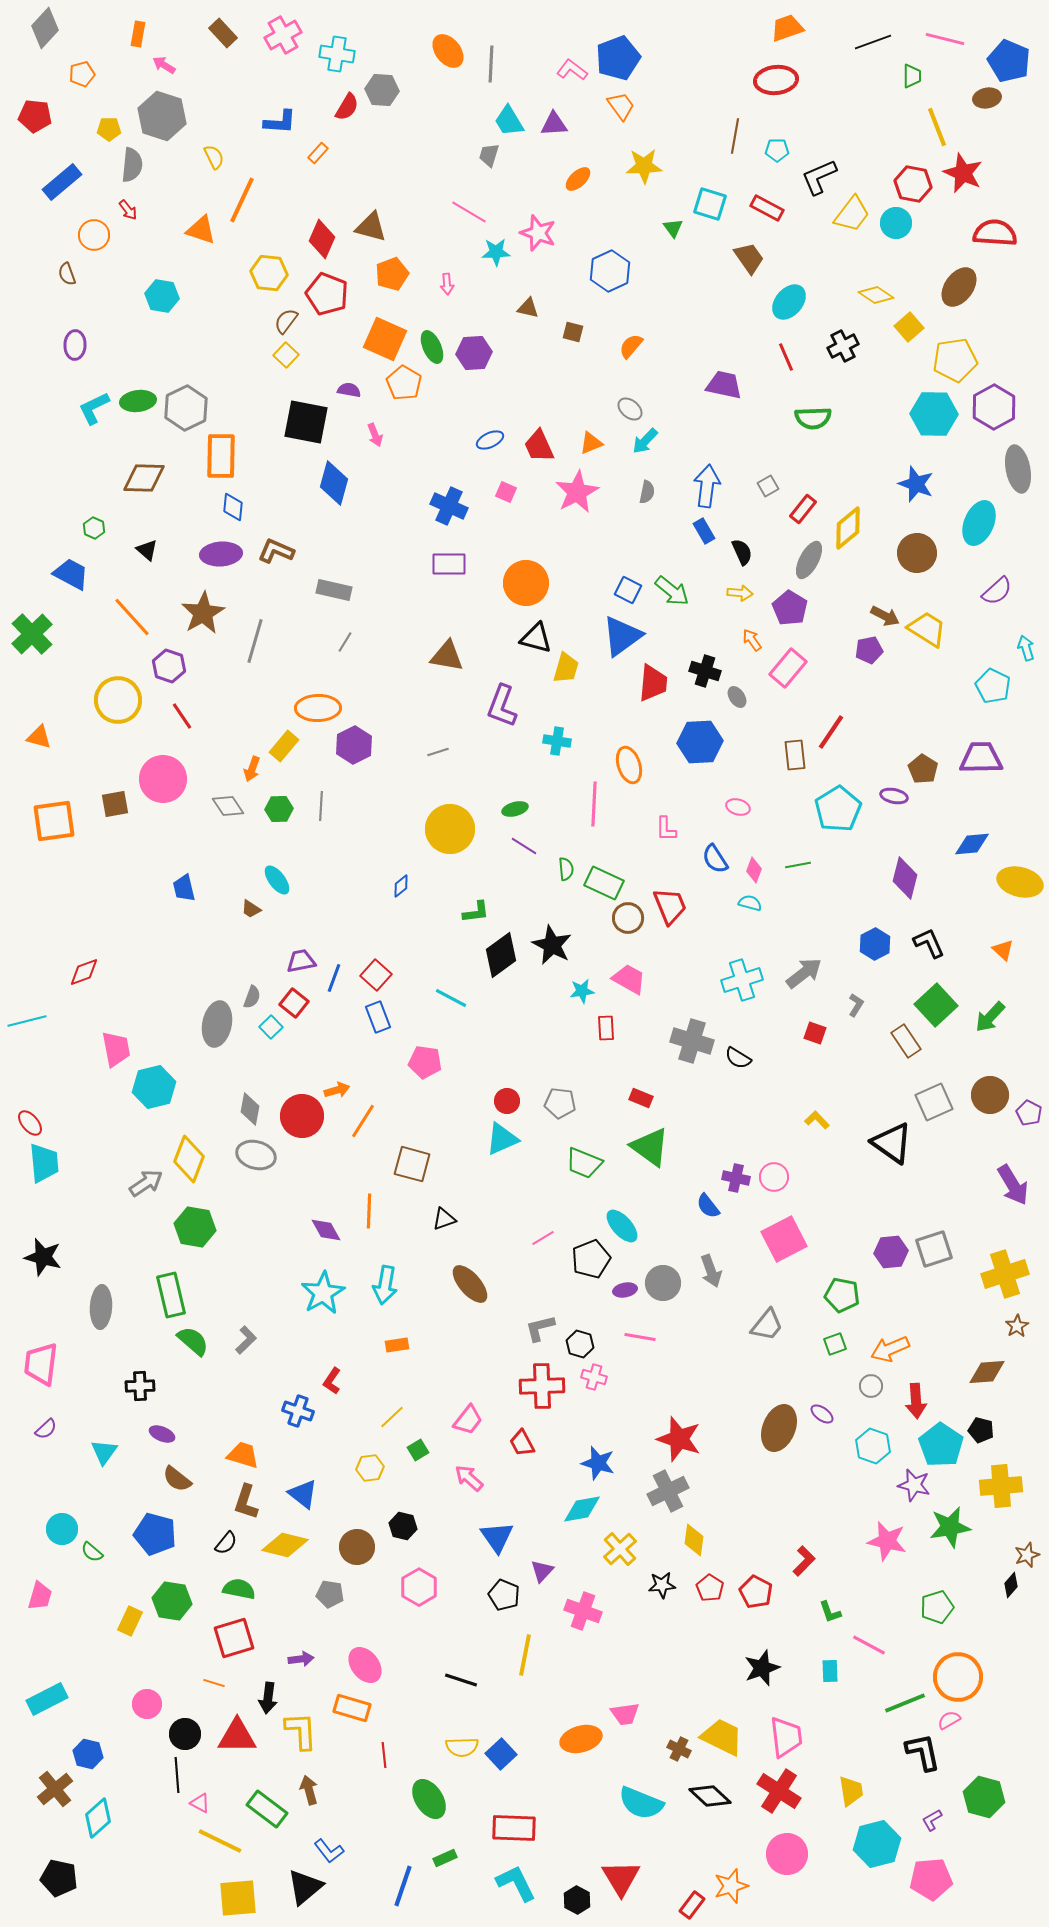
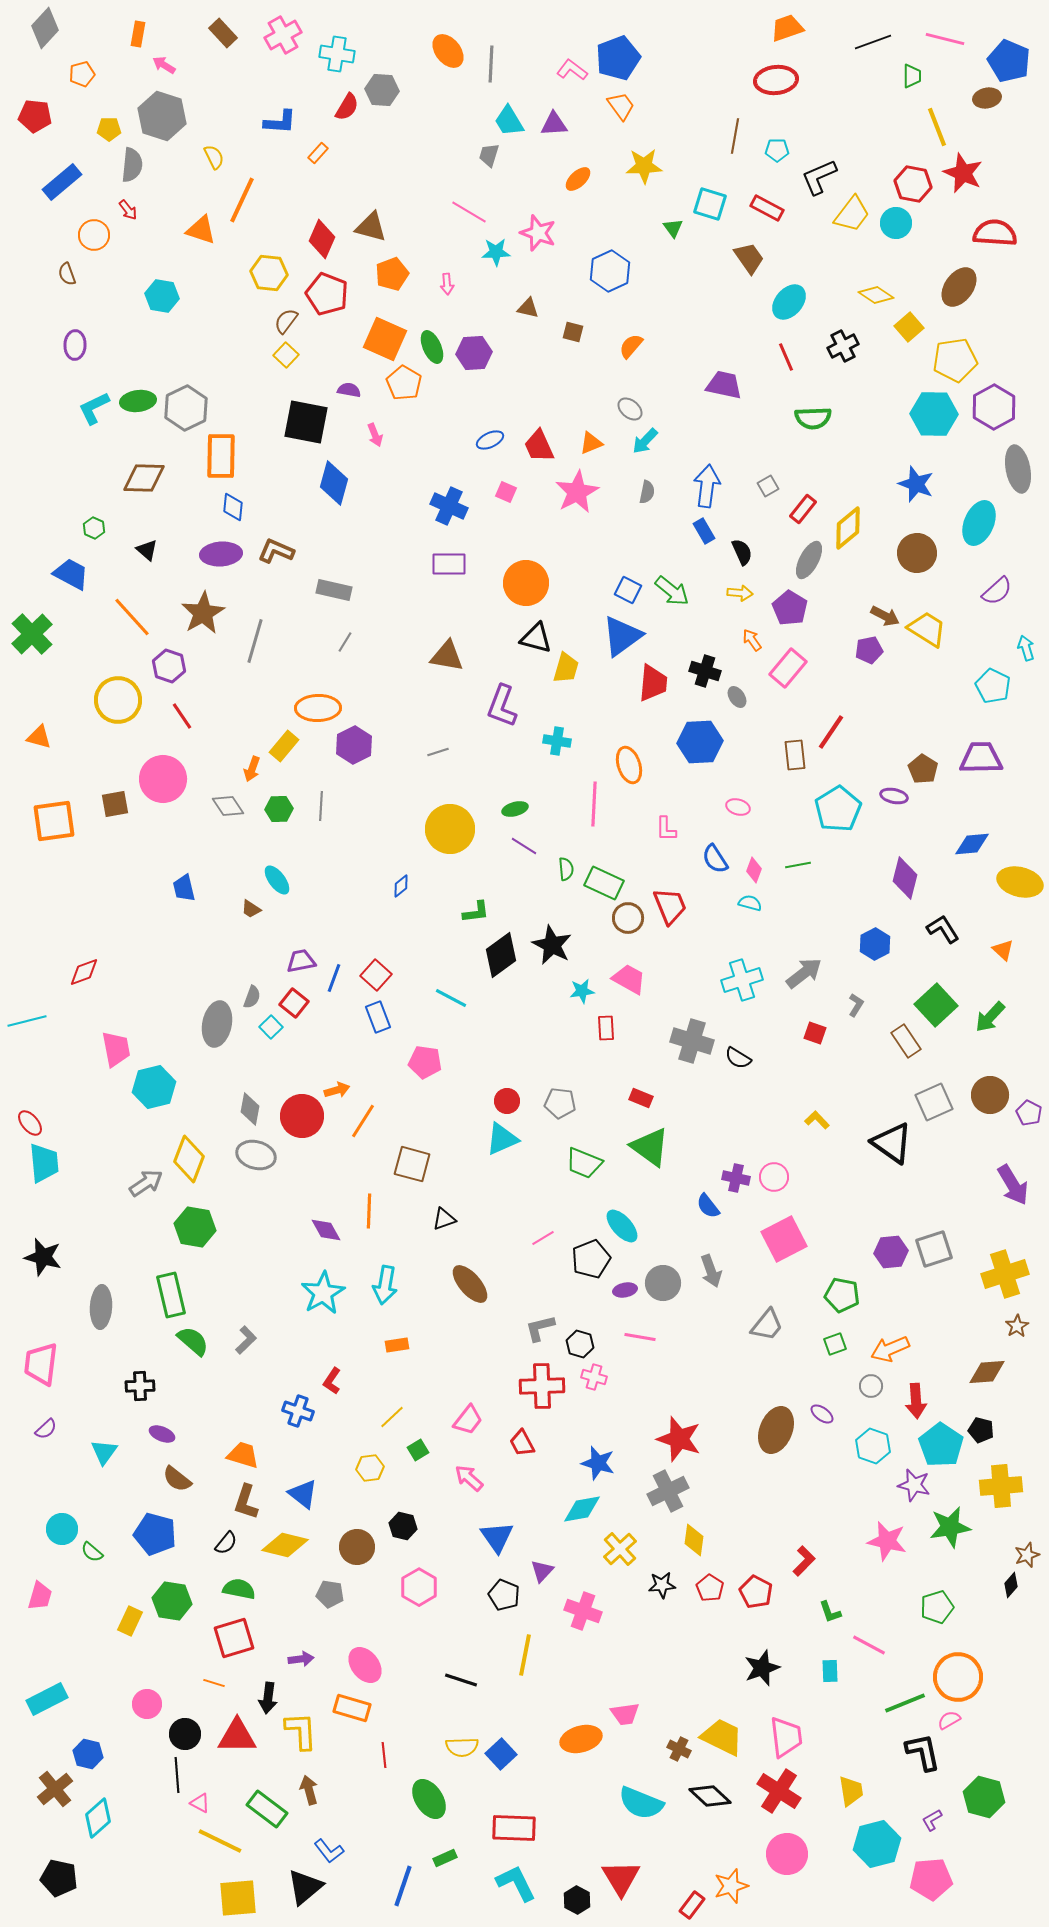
black L-shape at (929, 943): moved 14 px right, 14 px up; rotated 8 degrees counterclockwise
brown ellipse at (779, 1428): moved 3 px left, 2 px down
